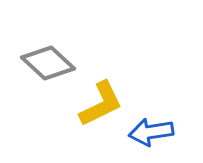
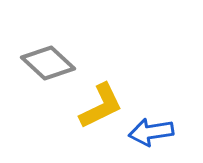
yellow L-shape: moved 2 px down
